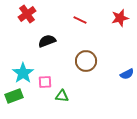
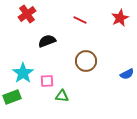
red star: rotated 12 degrees counterclockwise
pink square: moved 2 px right, 1 px up
green rectangle: moved 2 px left, 1 px down
